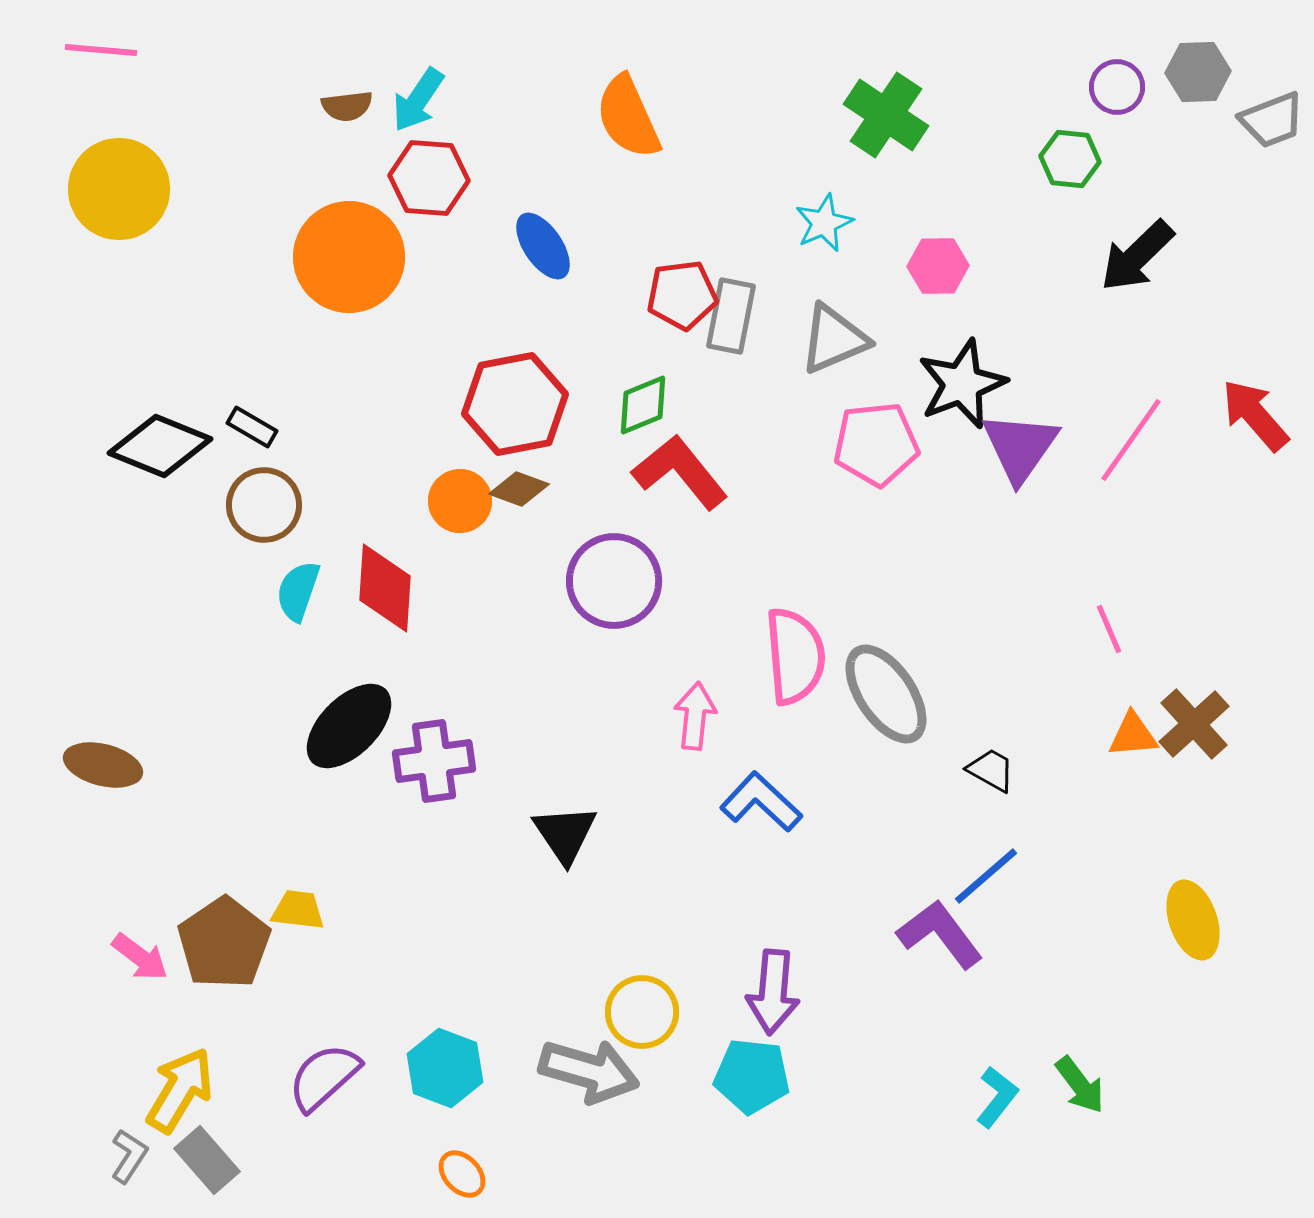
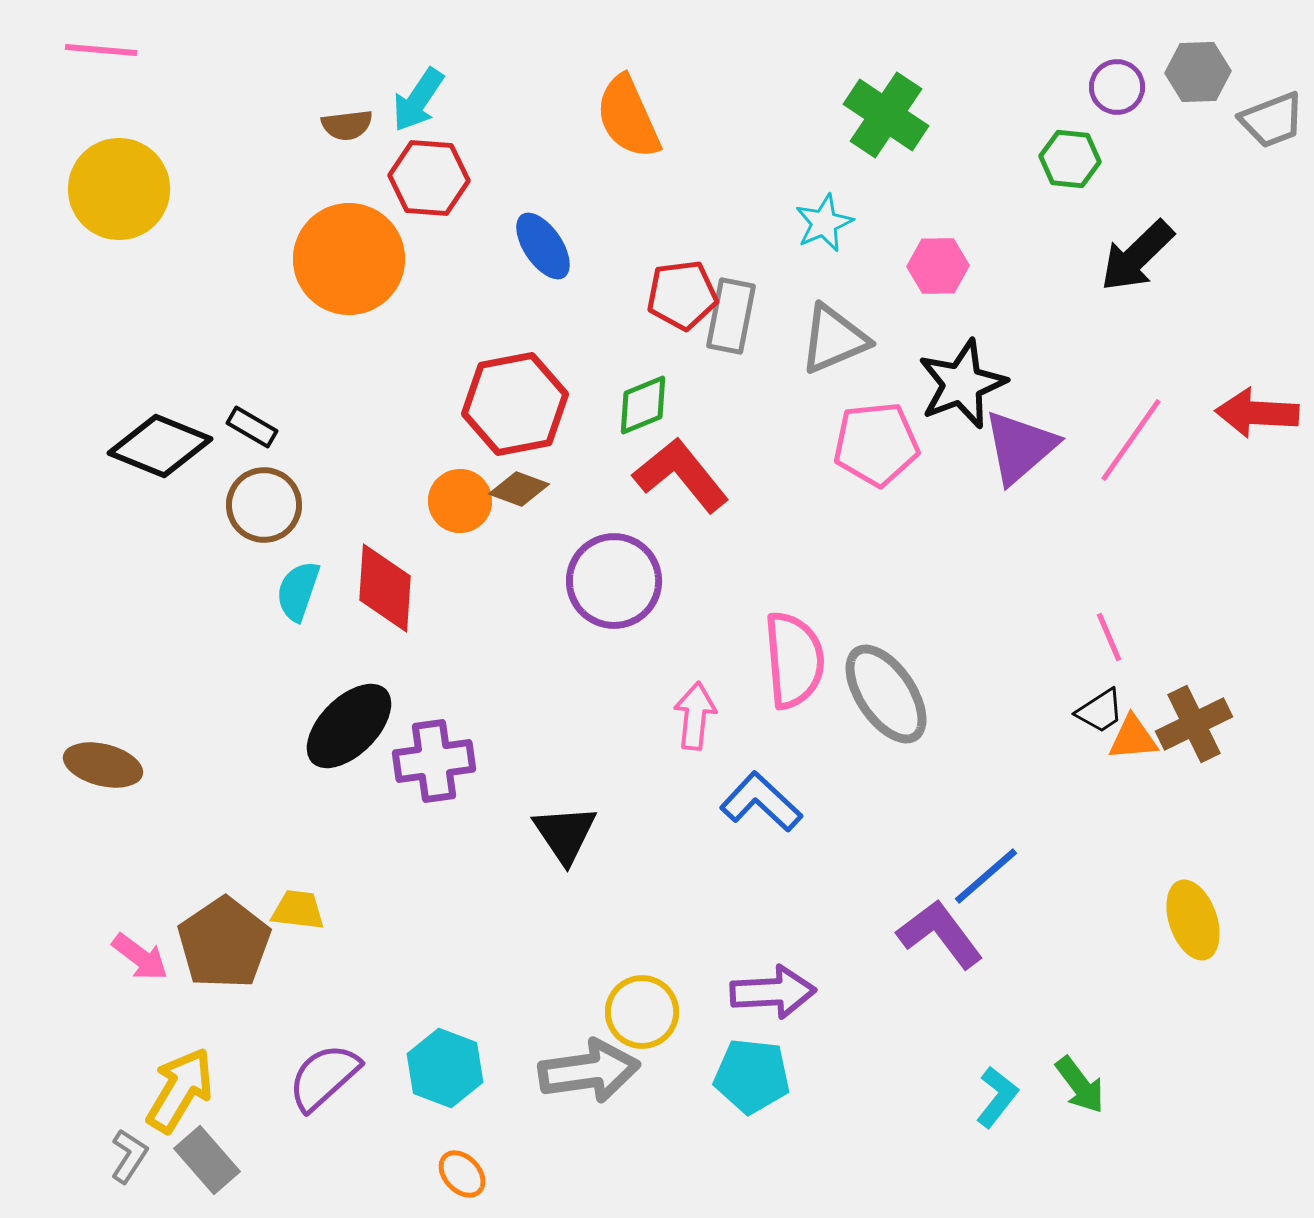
brown semicircle at (347, 106): moved 19 px down
orange circle at (349, 257): moved 2 px down
red arrow at (1255, 415): moved 2 px right, 2 px up; rotated 46 degrees counterclockwise
purple triangle at (1020, 447): rotated 14 degrees clockwise
red L-shape at (680, 472): moved 1 px right, 3 px down
pink line at (1109, 629): moved 8 px down
pink semicircle at (795, 656): moved 1 px left, 4 px down
brown cross at (1194, 724): rotated 16 degrees clockwise
orange triangle at (1133, 735): moved 3 px down
black trapezoid at (991, 770): moved 109 px right, 59 px up; rotated 118 degrees clockwise
purple arrow at (773, 992): rotated 98 degrees counterclockwise
gray arrow at (589, 1071): rotated 24 degrees counterclockwise
